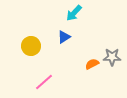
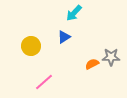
gray star: moved 1 px left
